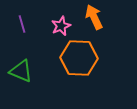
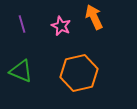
pink star: rotated 24 degrees counterclockwise
orange hexagon: moved 15 px down; rotated 15 degrees counterclockwise
